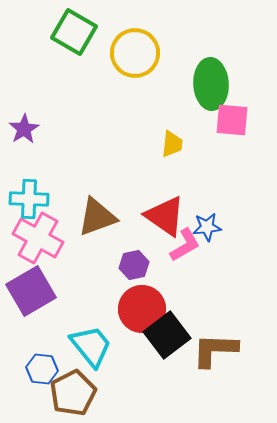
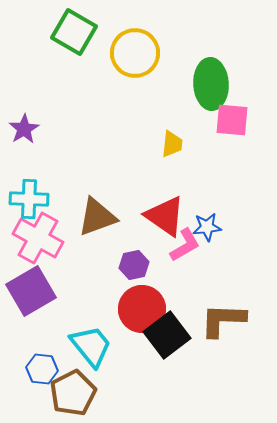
brown L-shape: moved 8 px right, 30 px up
